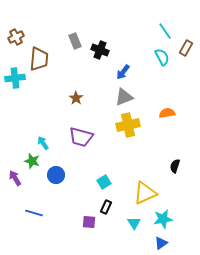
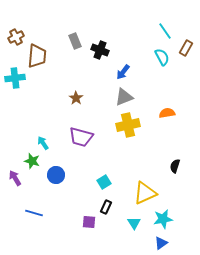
brown trapezoid: moved 2 px left, 3 px up
